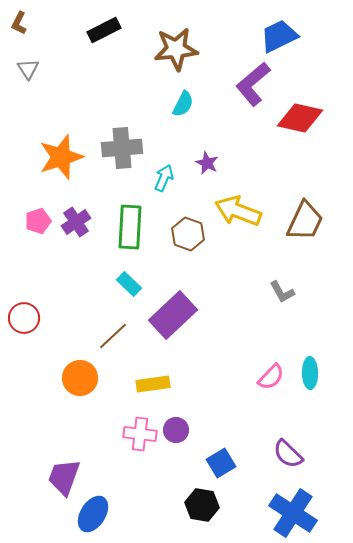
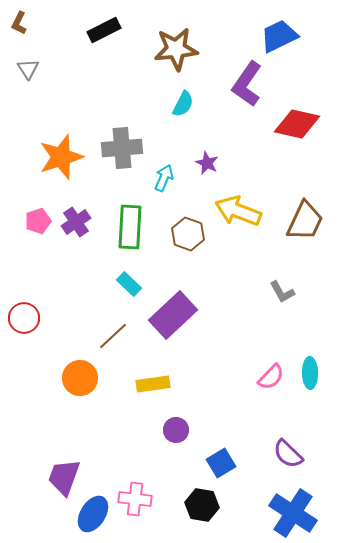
purple L-shape: moved 6 px left; rotated 15 degrees counterclockwise
red diamond: moved 3 px left, 6 px down
pink cross: moved 5 px left, 65 px down
